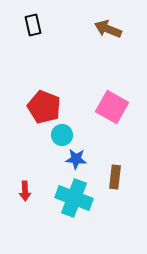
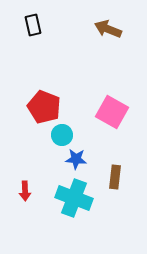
pink square: moved 5 px down
